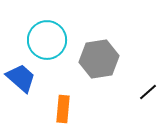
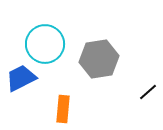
cyan circle: moved 2 px left, 4 px down
blue trapezoid: rotated 68 degrees counterclockwise
